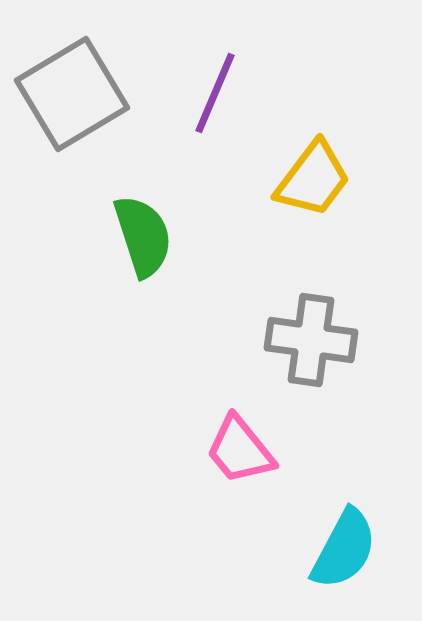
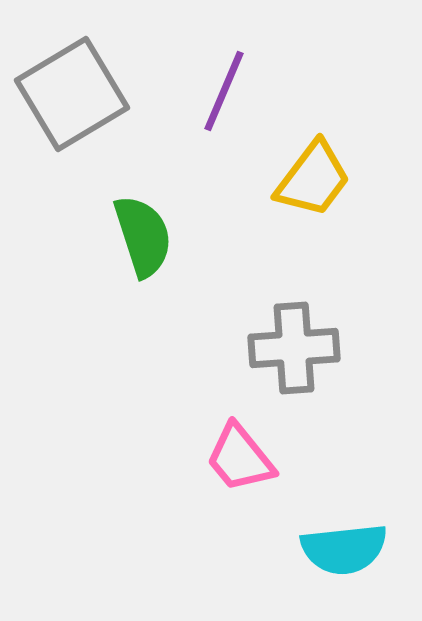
purple line: moved 9 px right, 2 px up
gray cross: moved 17 px left, 8 px down; rotated 12 degrees counterclockwise
pink trapezoid: moved 8 px down
cyan semicircle: rotated 56 degrees clockwise
